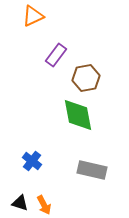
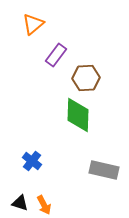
orange triangle: moved 8 px down; rotated 15 degrees counterclockwise
brown hexagon: rotated 8 degrees clockwise
green diamond: rotated 12 degrees clockwise
gray rectangle: moved 12 px right
